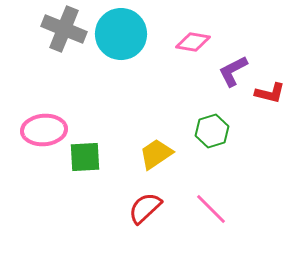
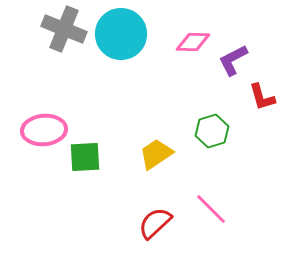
pink diamond: rotated 8 degrees counterclockwise
purple L-shape: moved 11 px up
red L-shape: moved 8 px left, 4 px down; rotated 60 degrees clockwise
red semicircle: moved 10 px right, 15 px down
